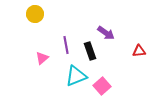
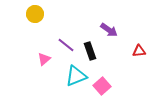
purple arrow: moved 3 px right, 3 px up
purple line: rotated 42 degrees counterclockwise
pink triangle: moved 2 px right, 1 px down
